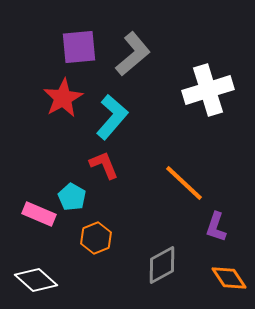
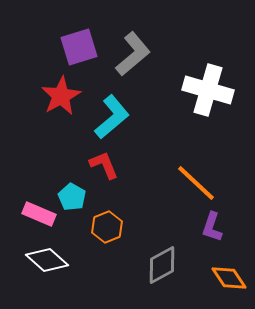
purple square: rotated 12 degrees counterclockwise
white cross: rotated 33 degrees clockwise
red star: moved 2 px left, 2 px up
cyan L-shape: rotated 9 degrees clockwise
orange line: moved 12 px right
purple L-shape: moved 4 px left
orange hexagon: moved 11 px right, 11 px up
white diamond: moved 11 px right, 20 px up
